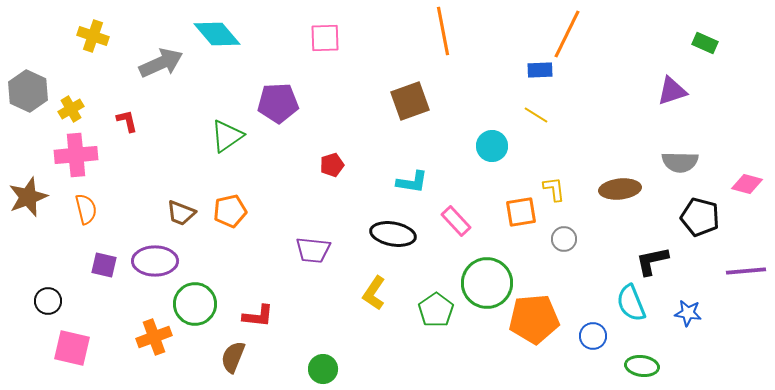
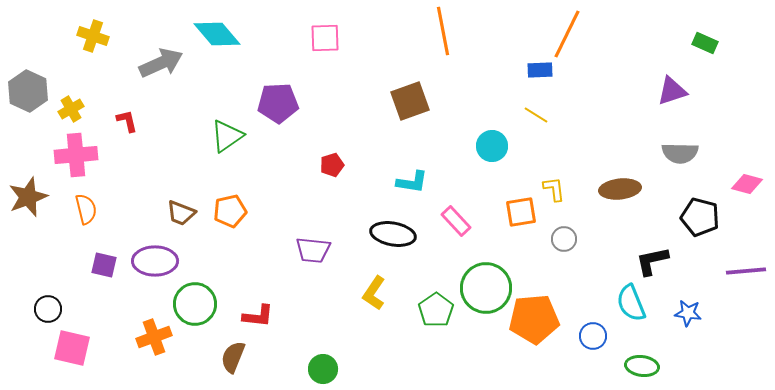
gray semicircle at (680, 162): moved 9 px up
green circle at (487, 283): moved 1 px left, 5 px down
black circle at (48, 301): moved 8 px down
